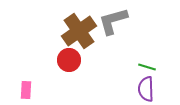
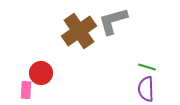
red circle: moved 28 px left, 13 px down
